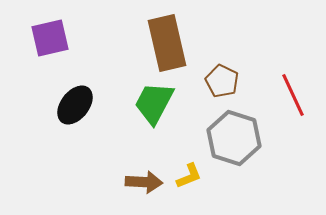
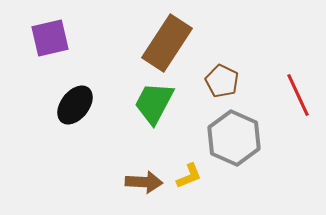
brown rectangle: rotated 46 degrees clockwise
red line: moved 5 px right
gray hexagon: rotated 6 degrees clockwise
